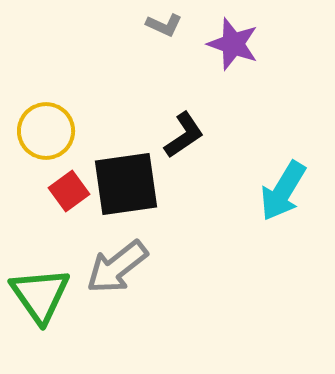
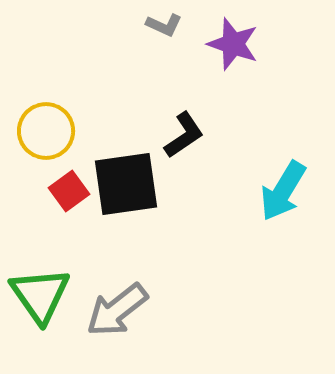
gray arrow: moved 43 px down
